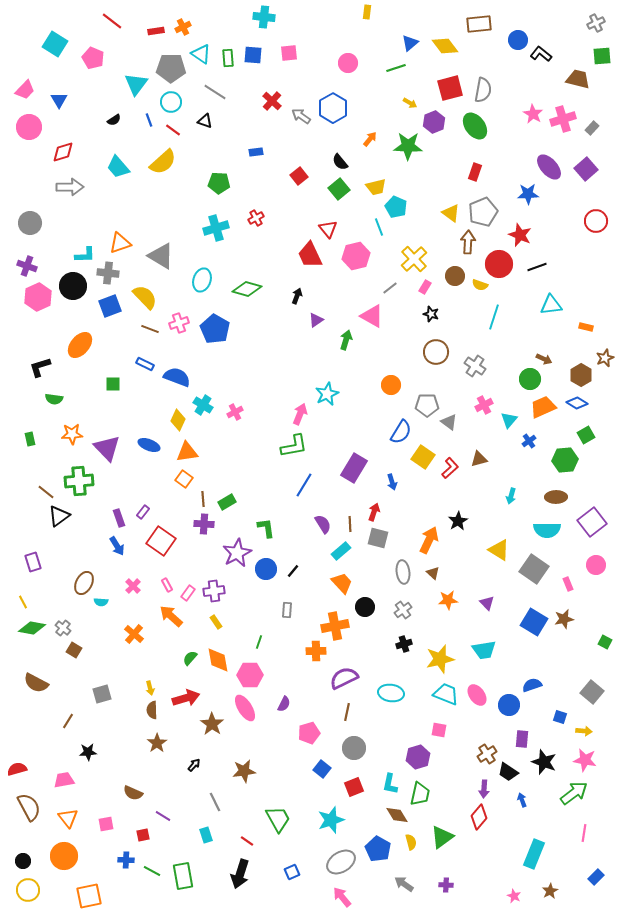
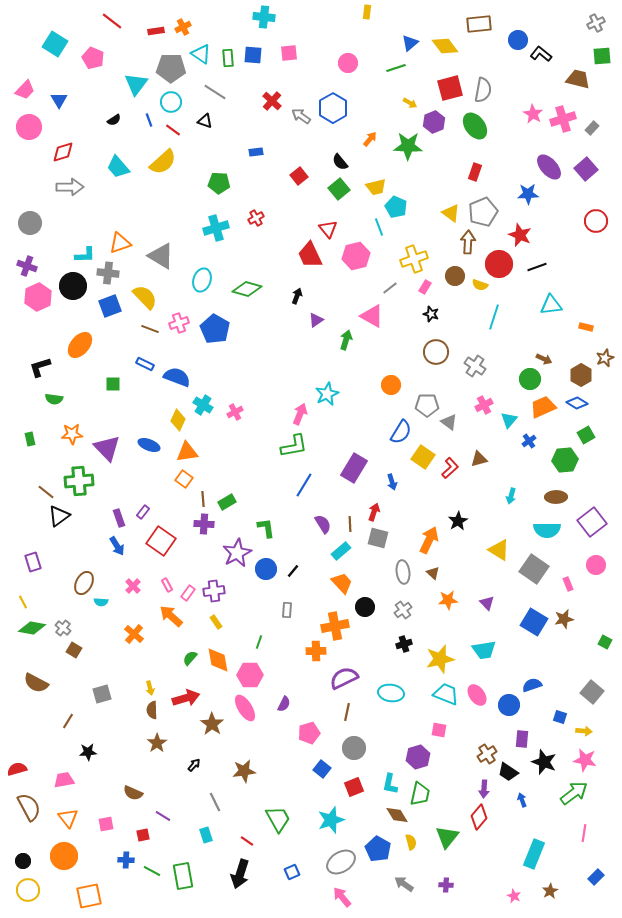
yellow cross at (414, 259): rotated 24 degrees clockwise
green triangle at (442, 837): moved 5 px right; rotated 15 degrees counterclockwise
